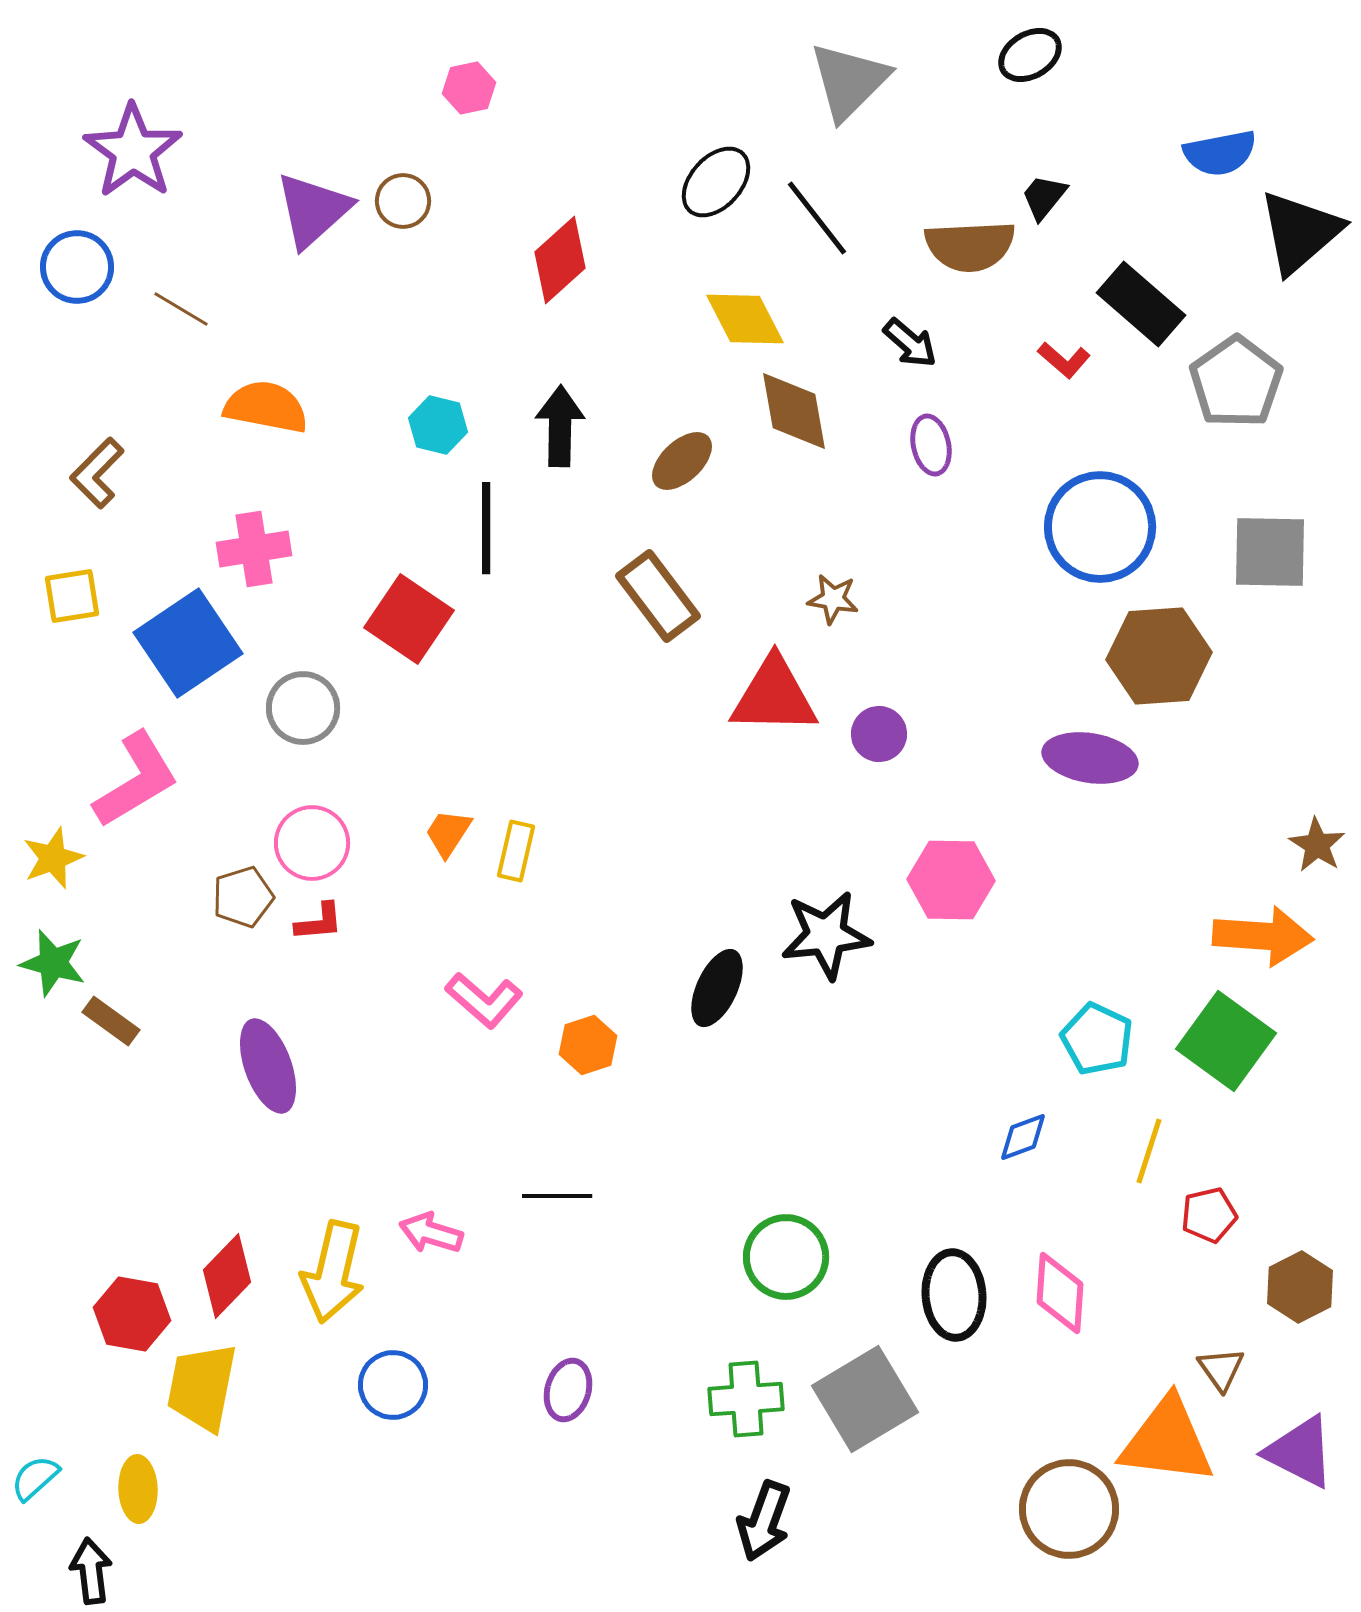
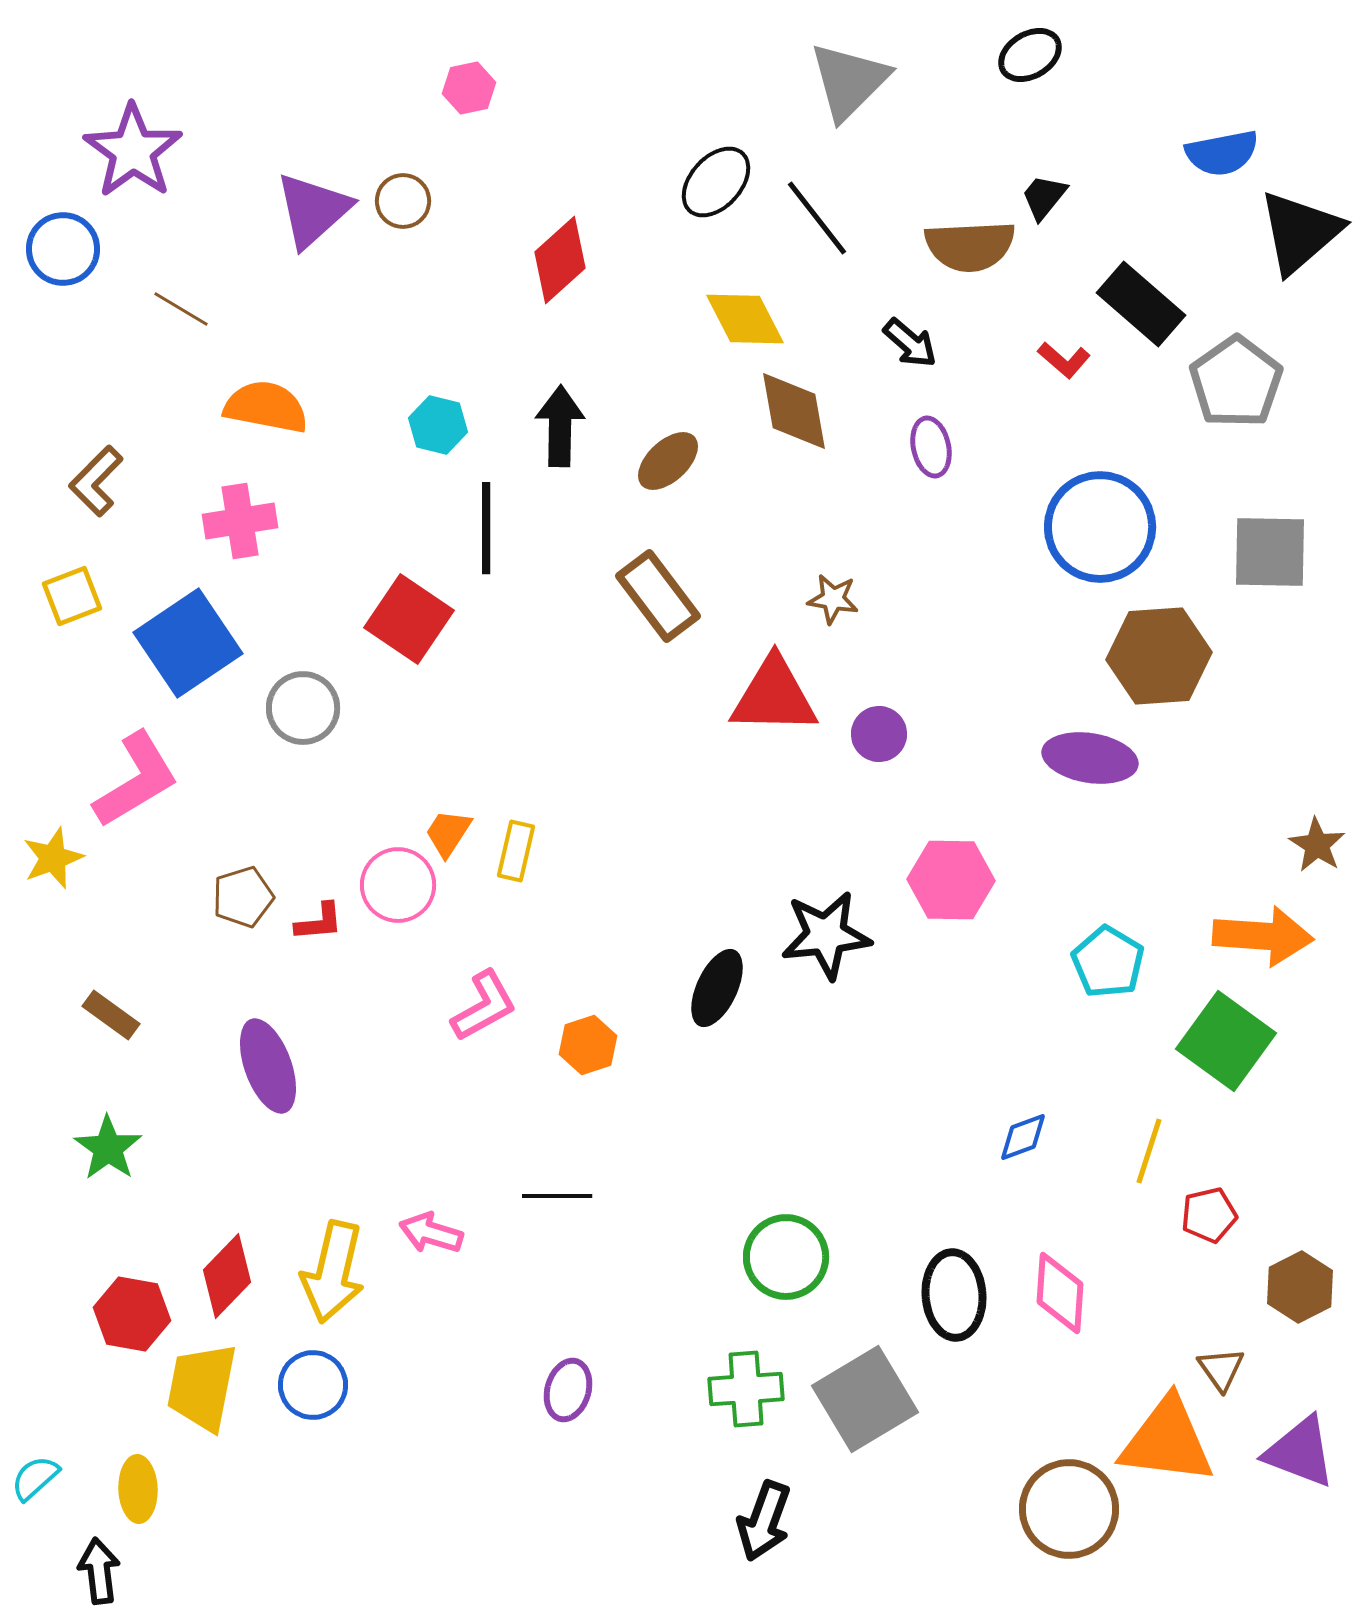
blue semicircle at (1220, 153): moved 2 px right
blue circle at (77, 267): moved 14 px left, 18 px up
purple ellipse at (931, 445): moved 2 px down
brown ellipse at (682, 461): moved 14 px left
brown L-shape at (97, 473): moved 1 px left, 8 px down
pink cross at (254, 549): moved 14 px left, 28 px up
yellow square at (72, 596): rotated 12 degrees counterclockwise
pink circle at (312, 843): moved 86 px right, 42 px down
green star at (53, 963): moved 55 px right, 185 px down; rotated 20 degrees clockwise
pink L-shape at (484, 1000): moved 6 px down; rotated 70 degrees counterclockwise
brown rectangle at (111, 1021): moved 6 px up
cyan pentagon at (1097, 1039): moved 11 px right, 77 px up; rotated 6 degrees clockwise
blue circle at (393, 1385): moved 80 px left
green cross at (746, 1399): moved 10 px up
purple triangle at (1300, 1452): rotated 6 degrees counterclockwise
black arrow at (91, 1571): moved 8 px right
